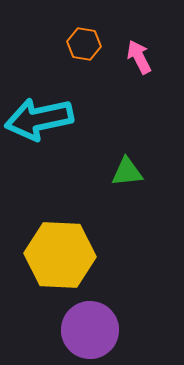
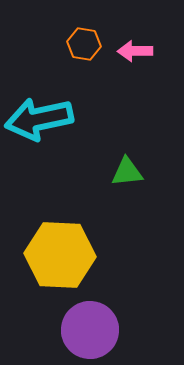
pink arrow: moved 4 px left, 6 px up; rotated 64 degrees counterclockwise
